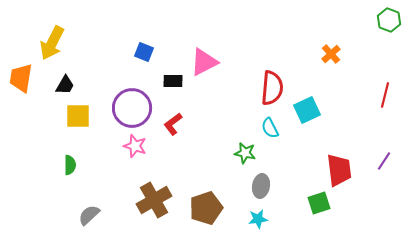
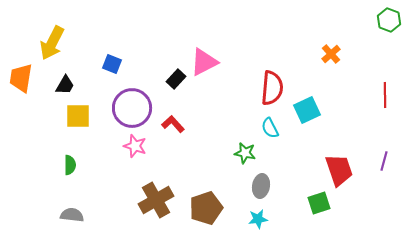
blue square: moved 32 px left, 12 px down
black rectangle: moved 3 px right, 2 px up; rotated 48 degrees counterclockwise
red line: rotated 15 degrees counterclockwise
red L-shape: rotated 85 degrees clockwise
purple line: rotated 18 degrees counterclockwise
red trapezoid: rotated 12 degrees counterclockwise
brown cross: moved 2 px right
gray semicircle: moved 17 px left; rotated 50 degrees clockwise
